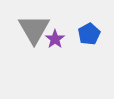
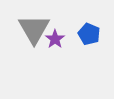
blue pentagon: rotated 20 degrees counterclockwise
